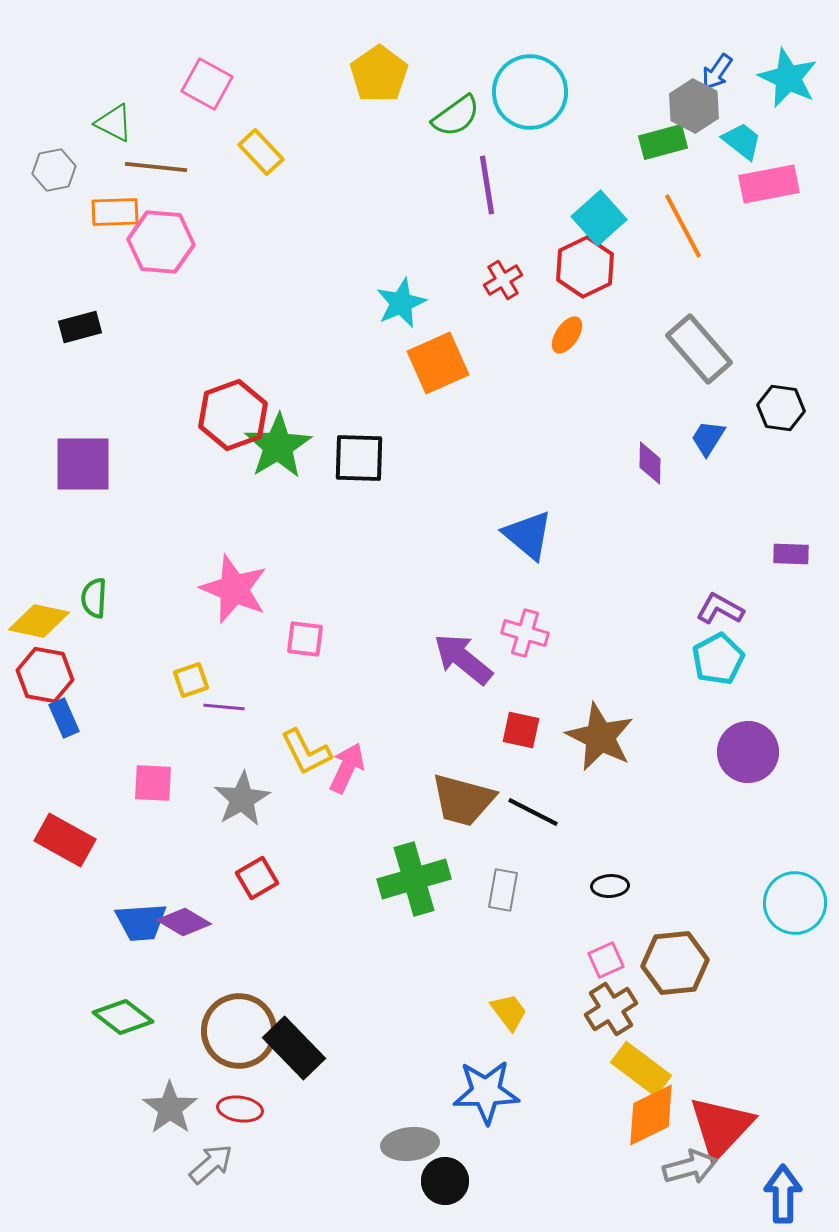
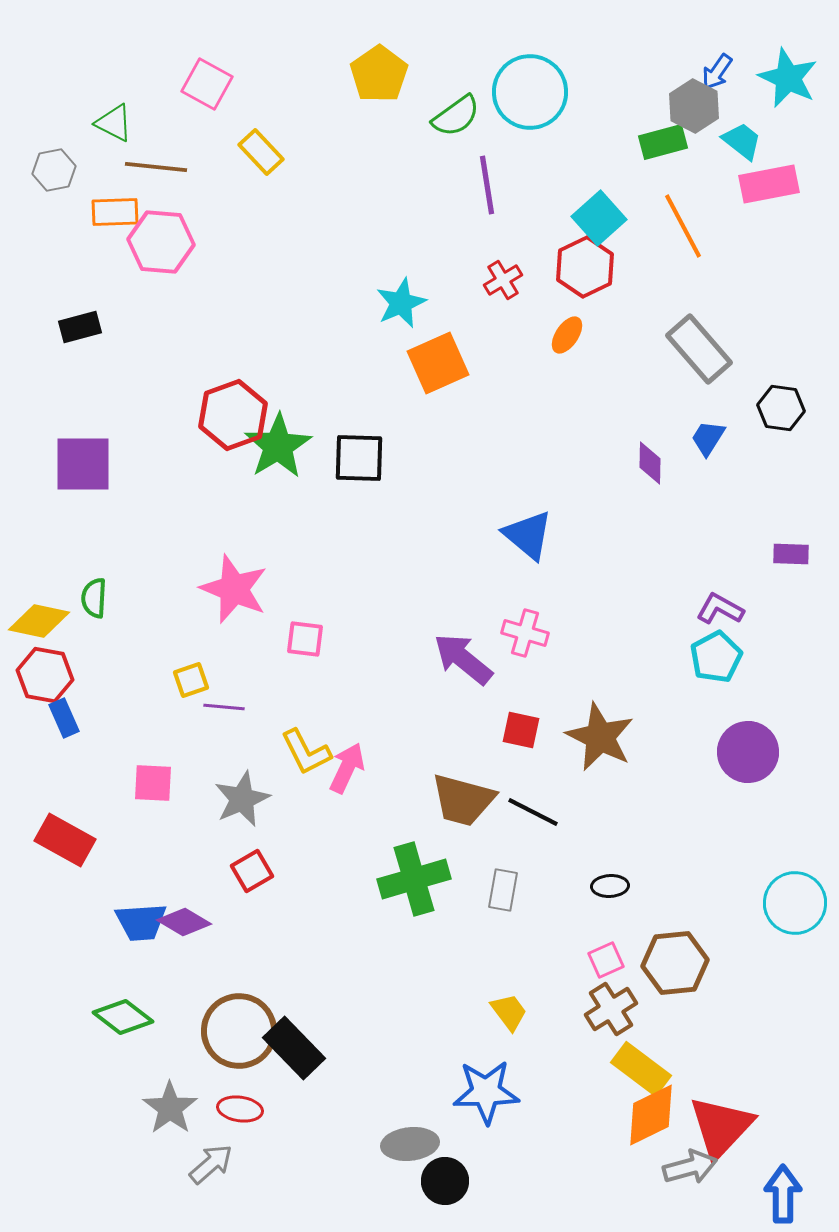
cyan pentagon at (718, 659): moved 2 px left, 2 px up
gray star at (242, 799): rotated 6 degrees clockwise
red square at (257, 878): moved 5 px left, 7 px up
